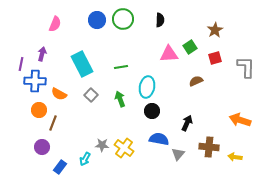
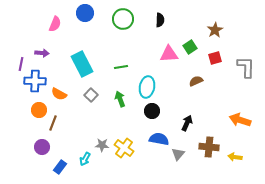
blue circle: moved 12 px left, 7 px up
purple arrow: moved 1 px up; rotated 80 degrees clockwise
